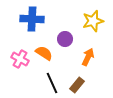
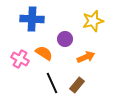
orange arrow: moved 2 px left; rotated 42 degrees clockwise
